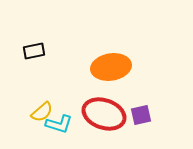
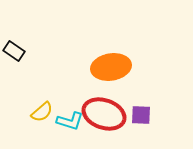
black rectangle: moved 20 px left; rotated 45 degrees clockwise
purple square: rotated 15 degrees clockwise
cyan L-shape: moved 11 px right, 3 px up
